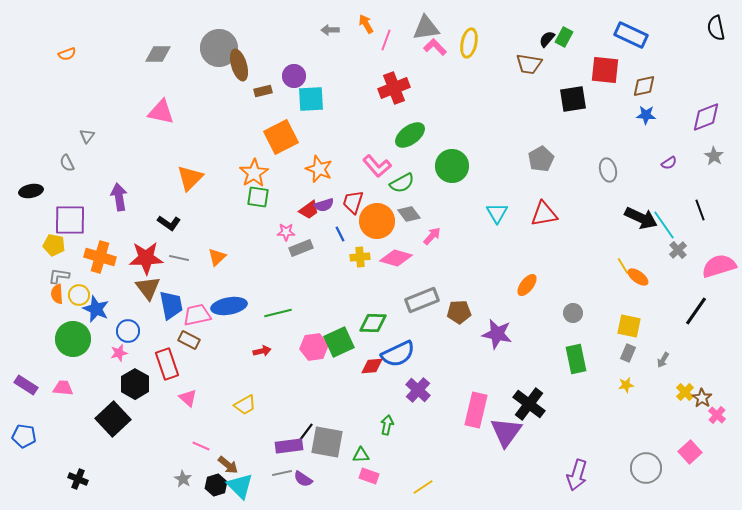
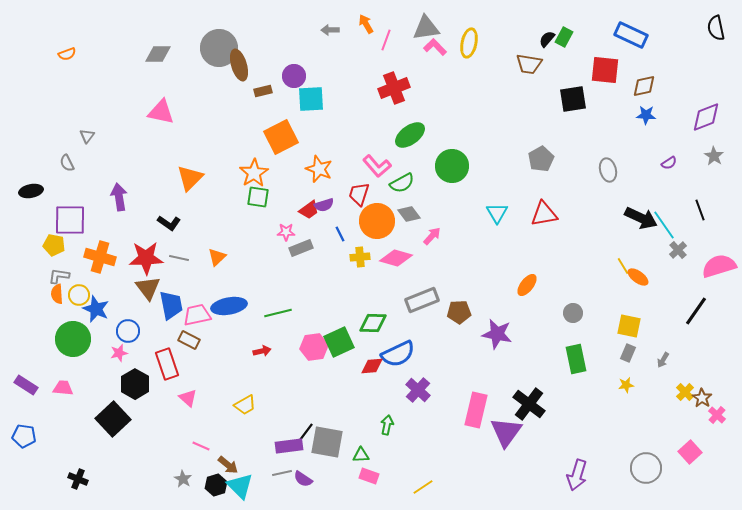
red trapezoid at (353, 202): moved 6 px right, 8 px up
